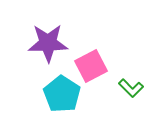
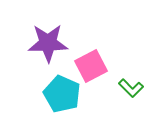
cyan pentagon: rotated 9 degrees counterclockwise
